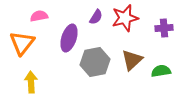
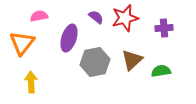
purple semicircle: rotated 84 degrees counterclockwise
